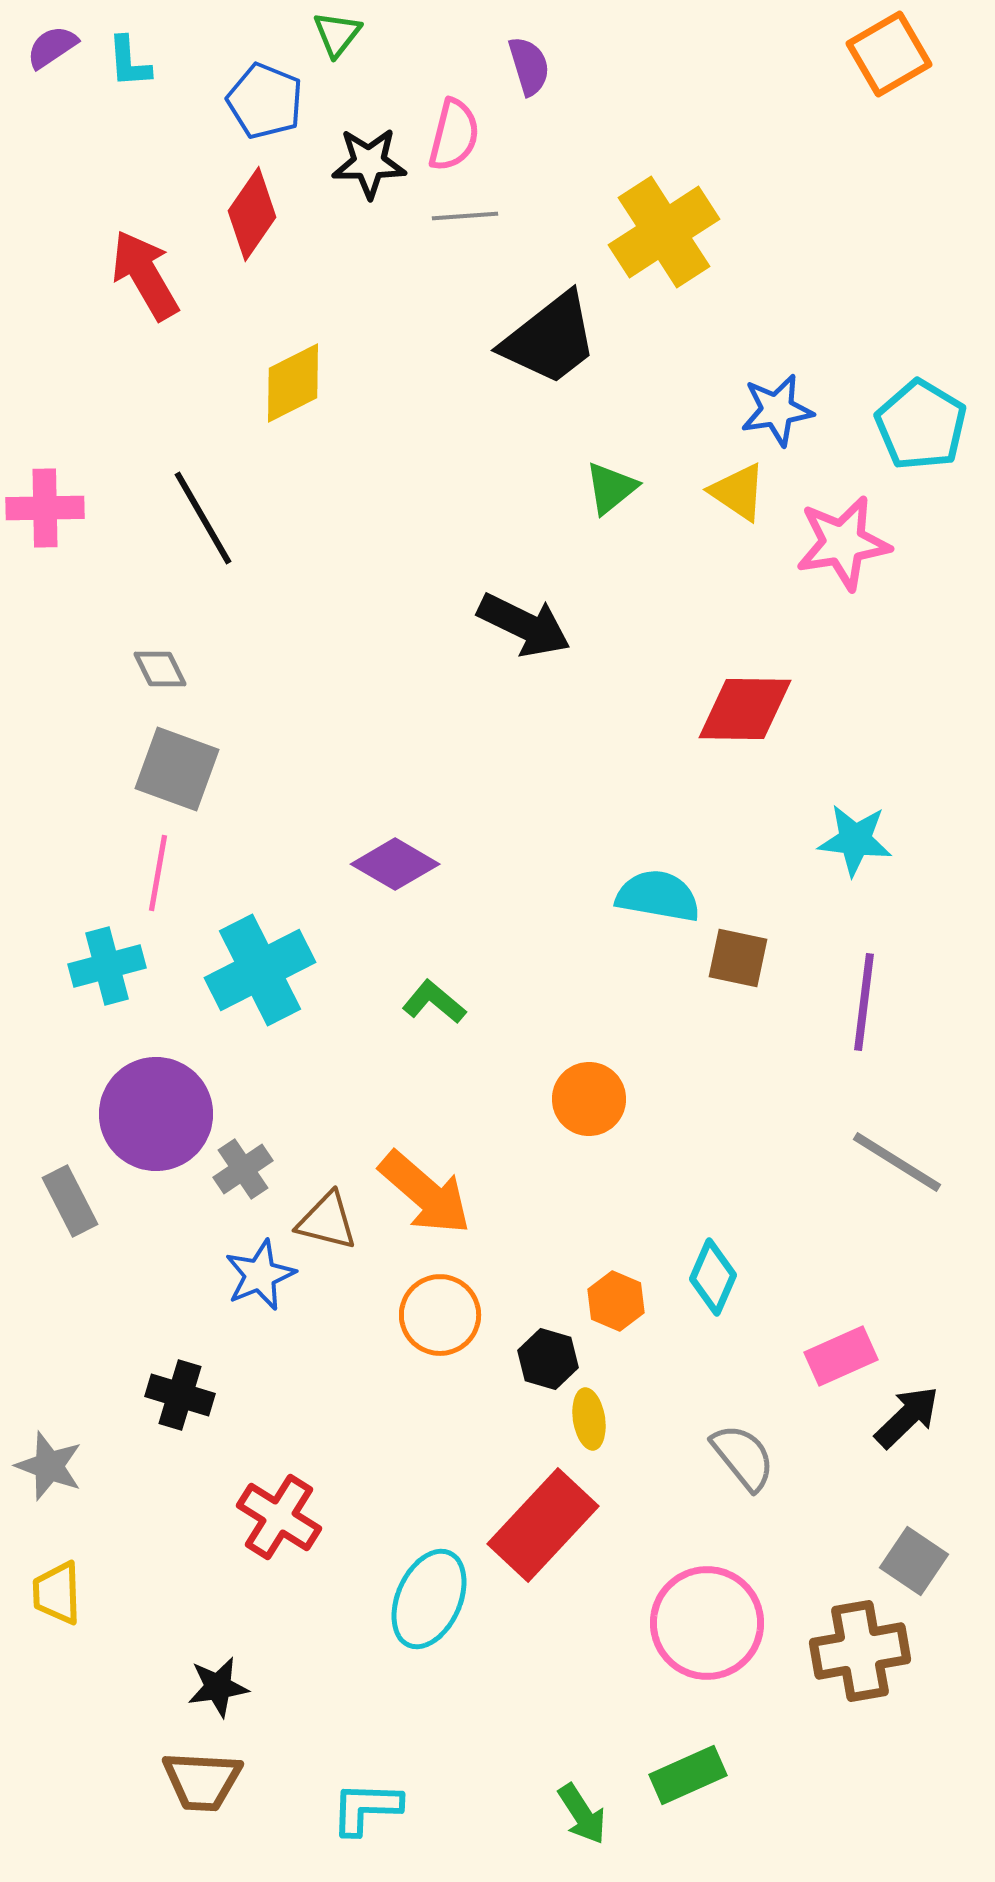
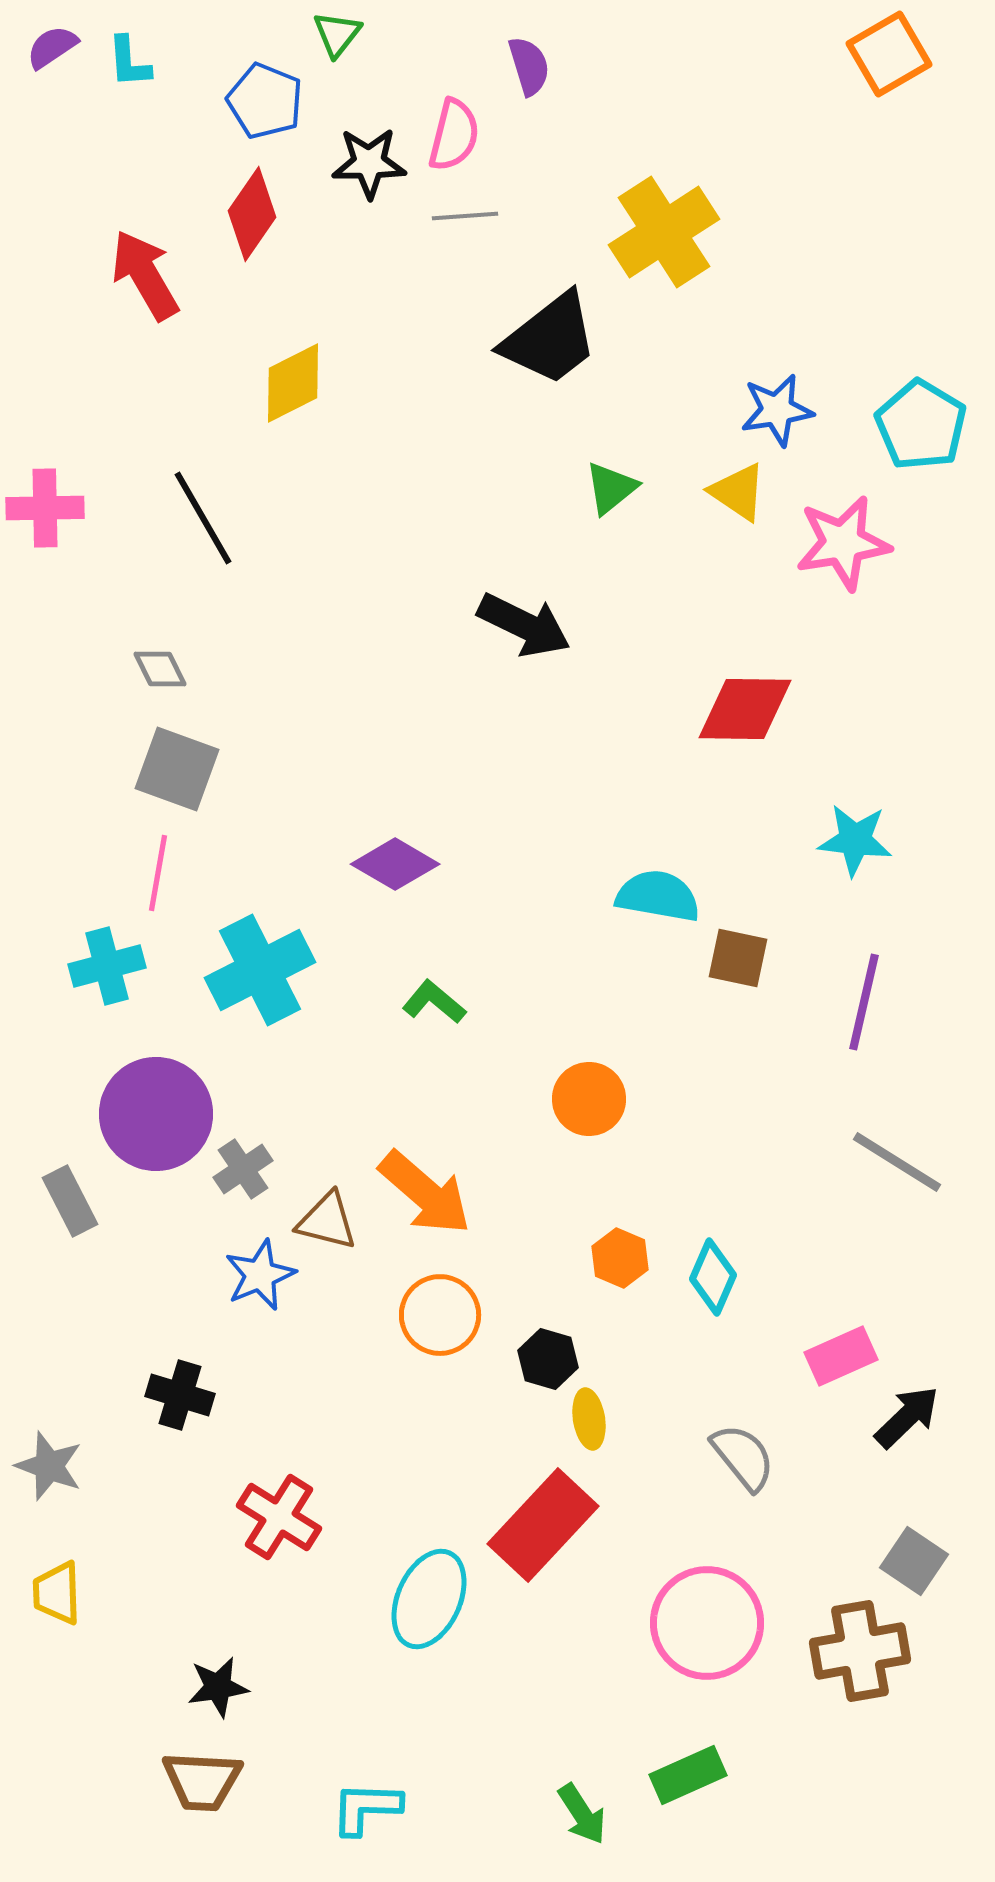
purple line at (864, 1002): rotated 6 degrees clockwise
orange hexagon at (616, 1301): moved 4 px right, 43 px up
